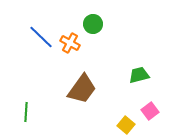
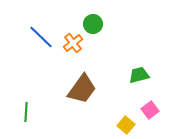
orange cross: moved 3 px right; rotated 24 degrees clockwise
pink square: moved 1 px up
